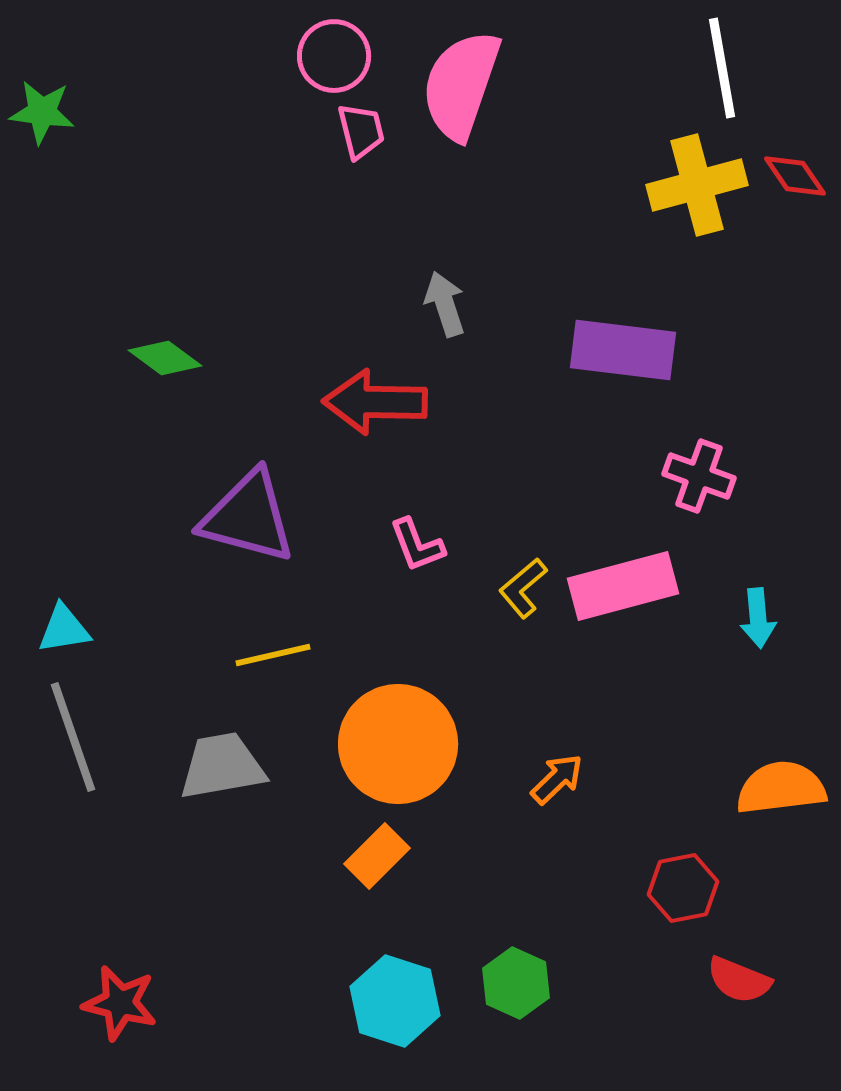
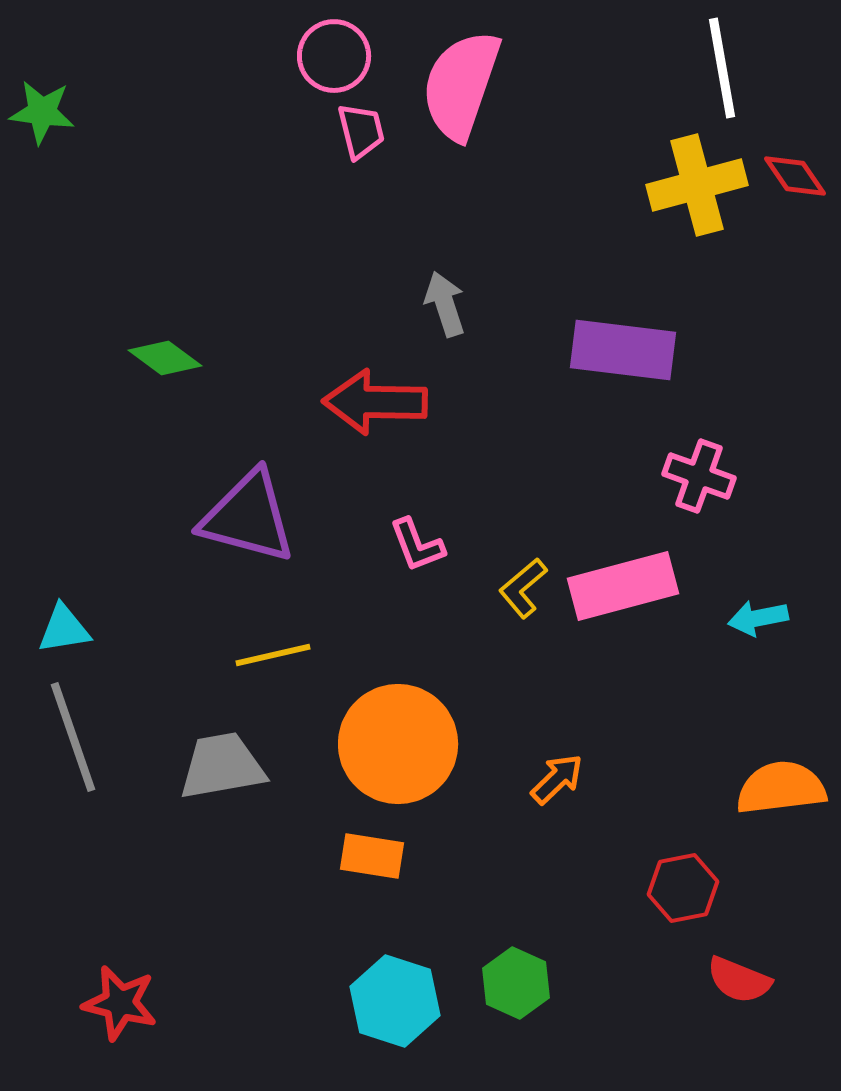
cyan arrow: rotated 84 degrees clockwise
orange rectangle: moved 5 px left; rotated 54 degrees clockwise
